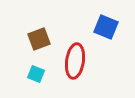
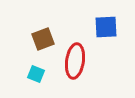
blue square: rotated 25 degrees counterclockwise
brown square: moved 4 px right
